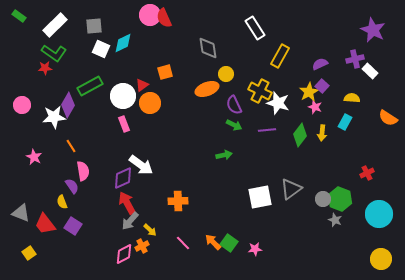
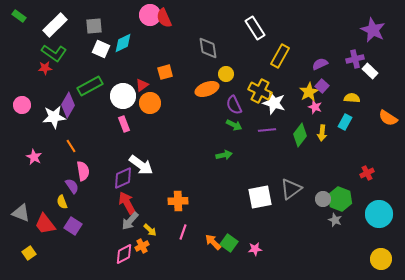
white star at (278, 103): moved 4 px left
pink line at (183, 243): moved 11 px up; rotated 63 degrees clockwise
